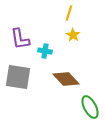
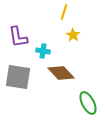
yellow line: moved 5 px left, 1 px up
purple L-shape: moved 2 px left, 2 px up
cyan cross: moved 2 px left
brown diamond: moved 5 px left, 6 px up
green ellipse: moved 2 px left, 4 px up
